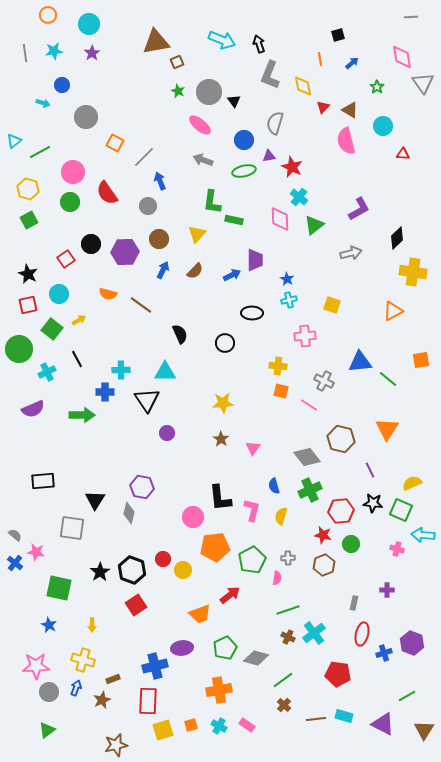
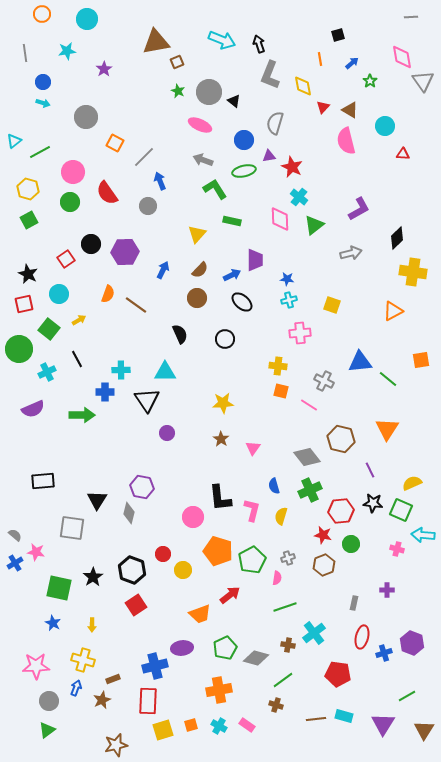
orange circle at (48, 15): moved 6 px left, 1 px up
cyan circle at (89, 24): moved 2 px left, 5 px up
cyan star at (54, 51): moved 13 px right
purple star at (92, 53): moved 12 px right, 16 px down
gray triangle at (423, 83): moved 2 px up
blue circle at (62, 85): moved 19 px left, 3 px up
green star at (377, 87): moved 7 px left, 6 px up
black triangle at (234, 101): rotated 16 degrees counterclockwise
pink ellipse at (200, 125): rotated 15 degrees counterclockwise
cyan circle at (383, 126): moved 2 px right
green L-shape at (212, 202): moved 3 px right, 13 px up; rotated 140 degrees clockwise
green rectangle at (234, 220): moved 2 px left, 1 px down
brown circle at (159, 239): moved 38 px right, 59 px down
brown semicircle at (195, 271): moved 5 px right, 1 px up
blue star at (287, 279): rotated 24 degrees counterclockwise
orange semicircle at (108, 294): rotated 84 degrees counterclockwise
red square at (28, 305): moved 4 px left, 1 px up
brown line at (141, 305): moved 5 px left
black ellipse at (252, 313): moved 10 px left, 11 px up; rotated 40 degrees clockwise
green square at (52, 329): moved 3 px left
pink cross at (305, 336): moved 5 px left, 3 px up
black circle at (225, 343): moved 4 px up
black triangle at (95, 500): moved 2 px right
orange pentagon at (215, 547): moved 3 px right, 4 px down; rotated 24 degrees clockwise
gray cross at (288, 558): rotated 16 degrees counterclockwise
red circle at (163, 559): moved 5 px up
blue cross at (15, 563): rotated 21 degrees clockwise
black star at (100, 572): moved 7 px left, 5 px down
green line at (288, 610): moved 3 px left, 3 px up
blue star at (49, 625): moved 4 px right, 2 px up
red ellipse at (362, 634): moved 3 px down
brown cross at (288, 637): moved 8 px down; rotated 16 degrees counterclockwise
gray circle at (49, 692): moved 9 px down
brown cross at (284, 705): moved 8 px left; rotated 24 degrees counterclockwise
purple triangle at (383, 724): rotated 35 degrees clockwise
